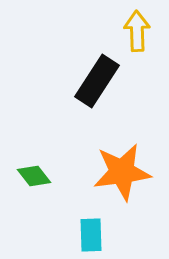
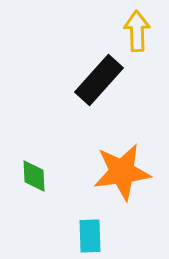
black rectangle: moved 2 px right, 1 px up; rotated 9 degrees clockwise
green diamond: rotated 36 degrees clockwise
cyan rectangle: moved 1 px left, 1 px down
